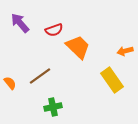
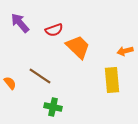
brown line: rotated 70 degrees clockwise
yellow rectangle: rotated 30 degrees clockwise
green cross: rotated 24 degrees clockwise
